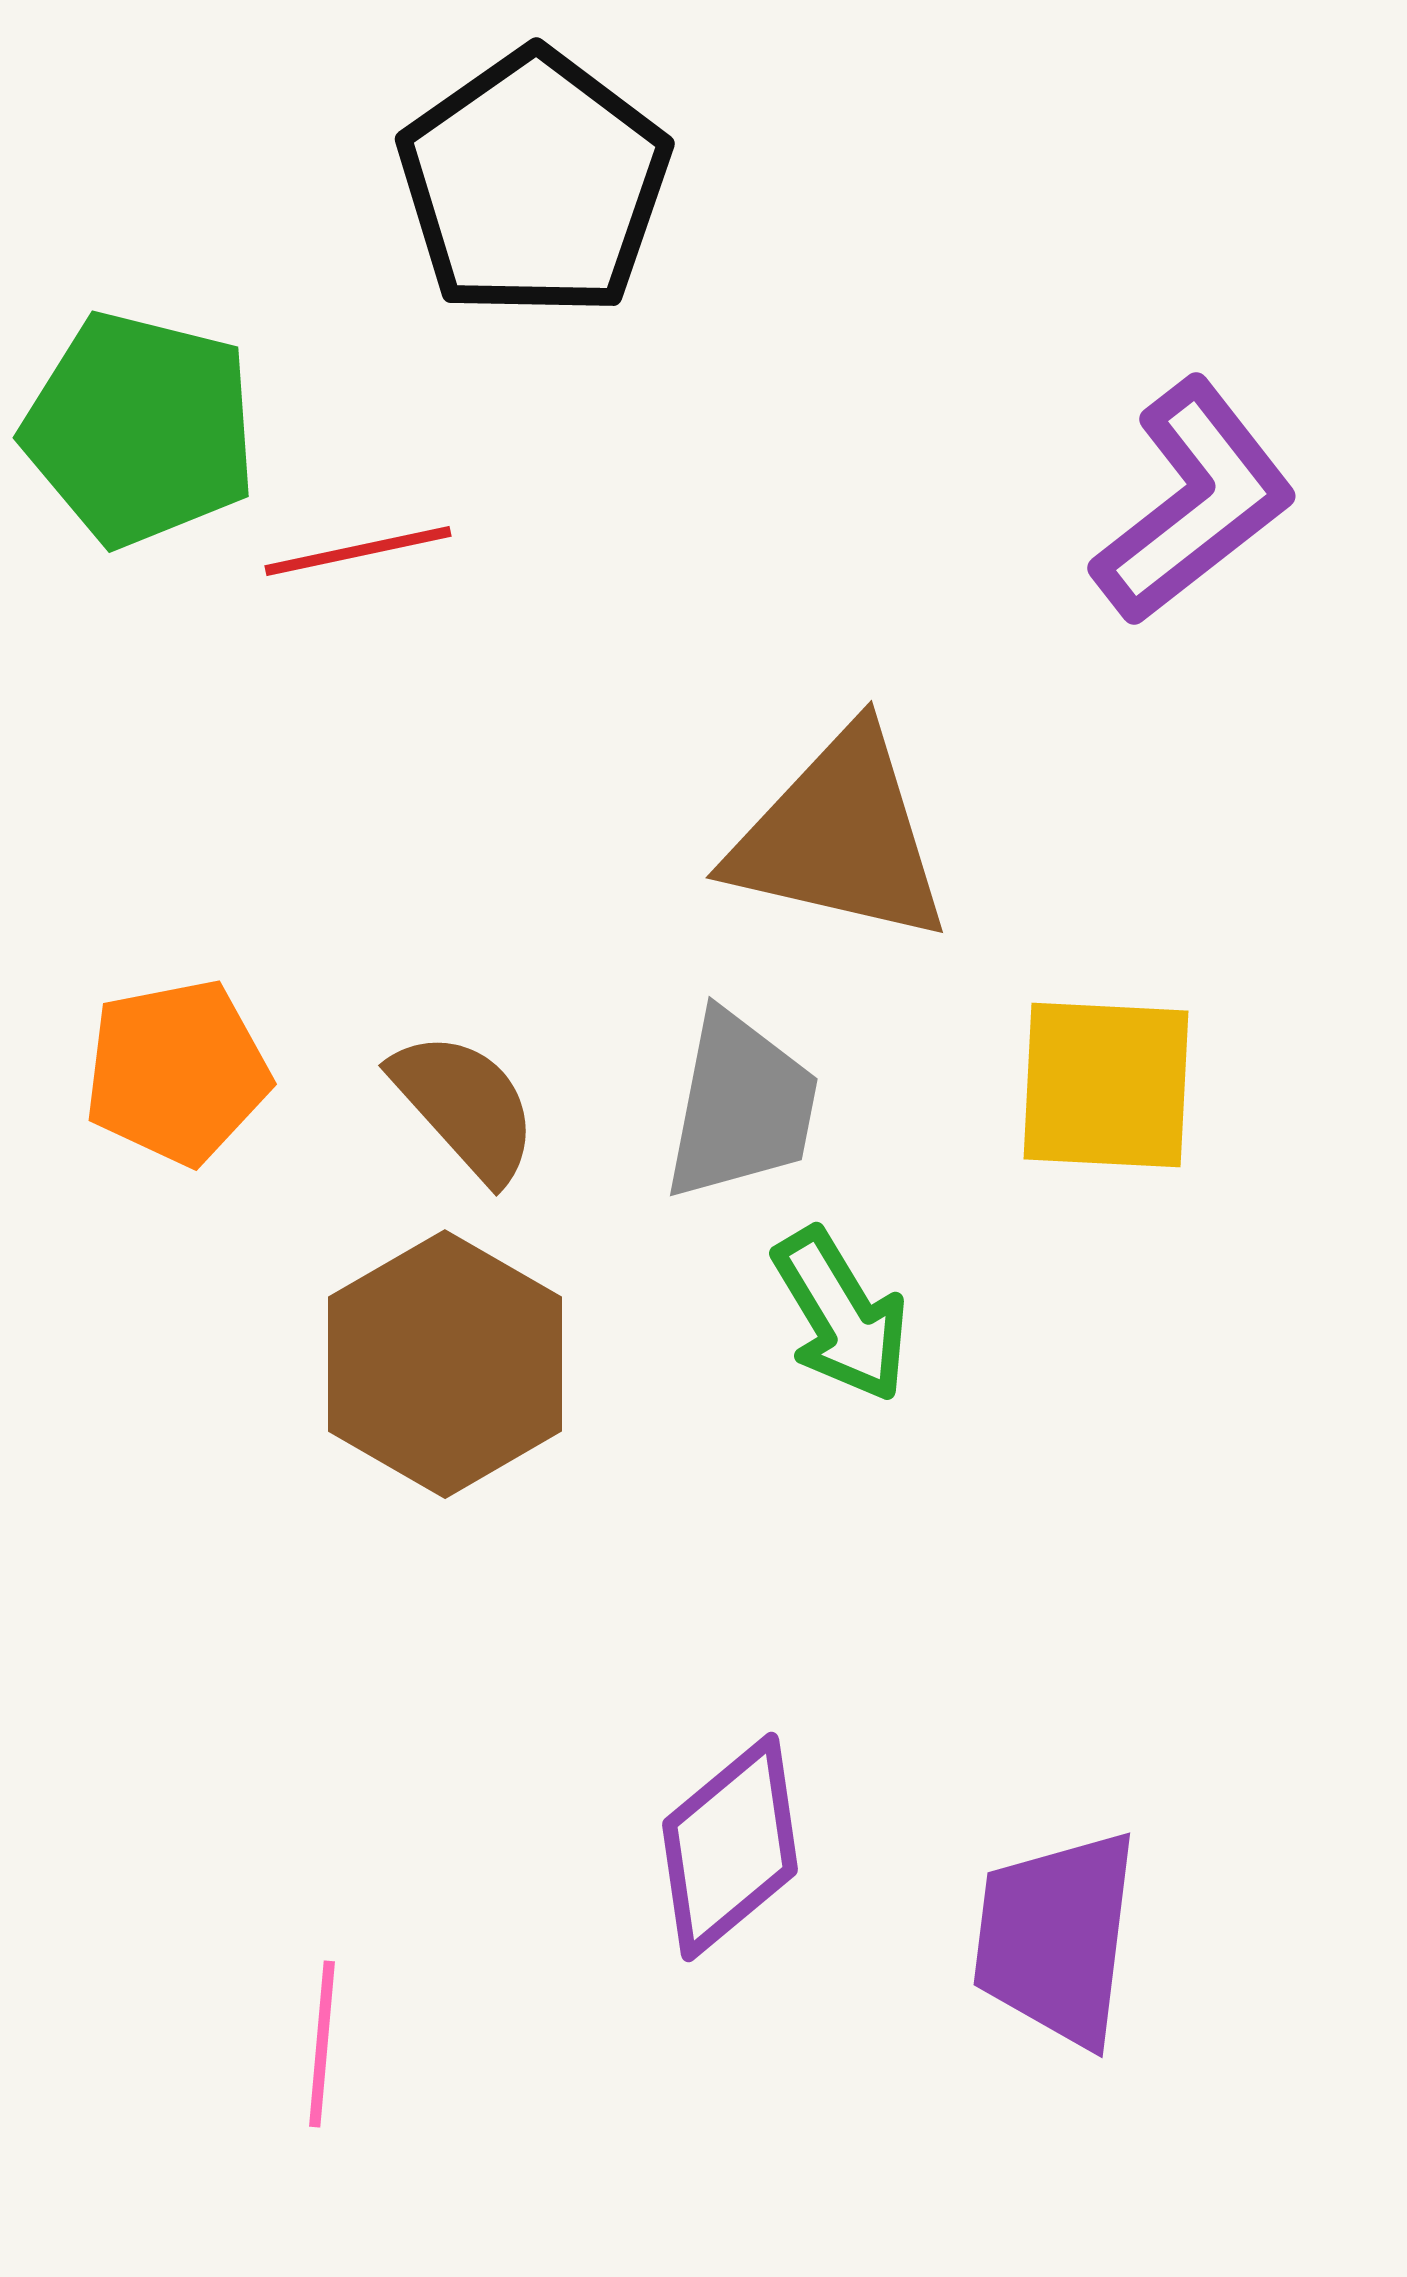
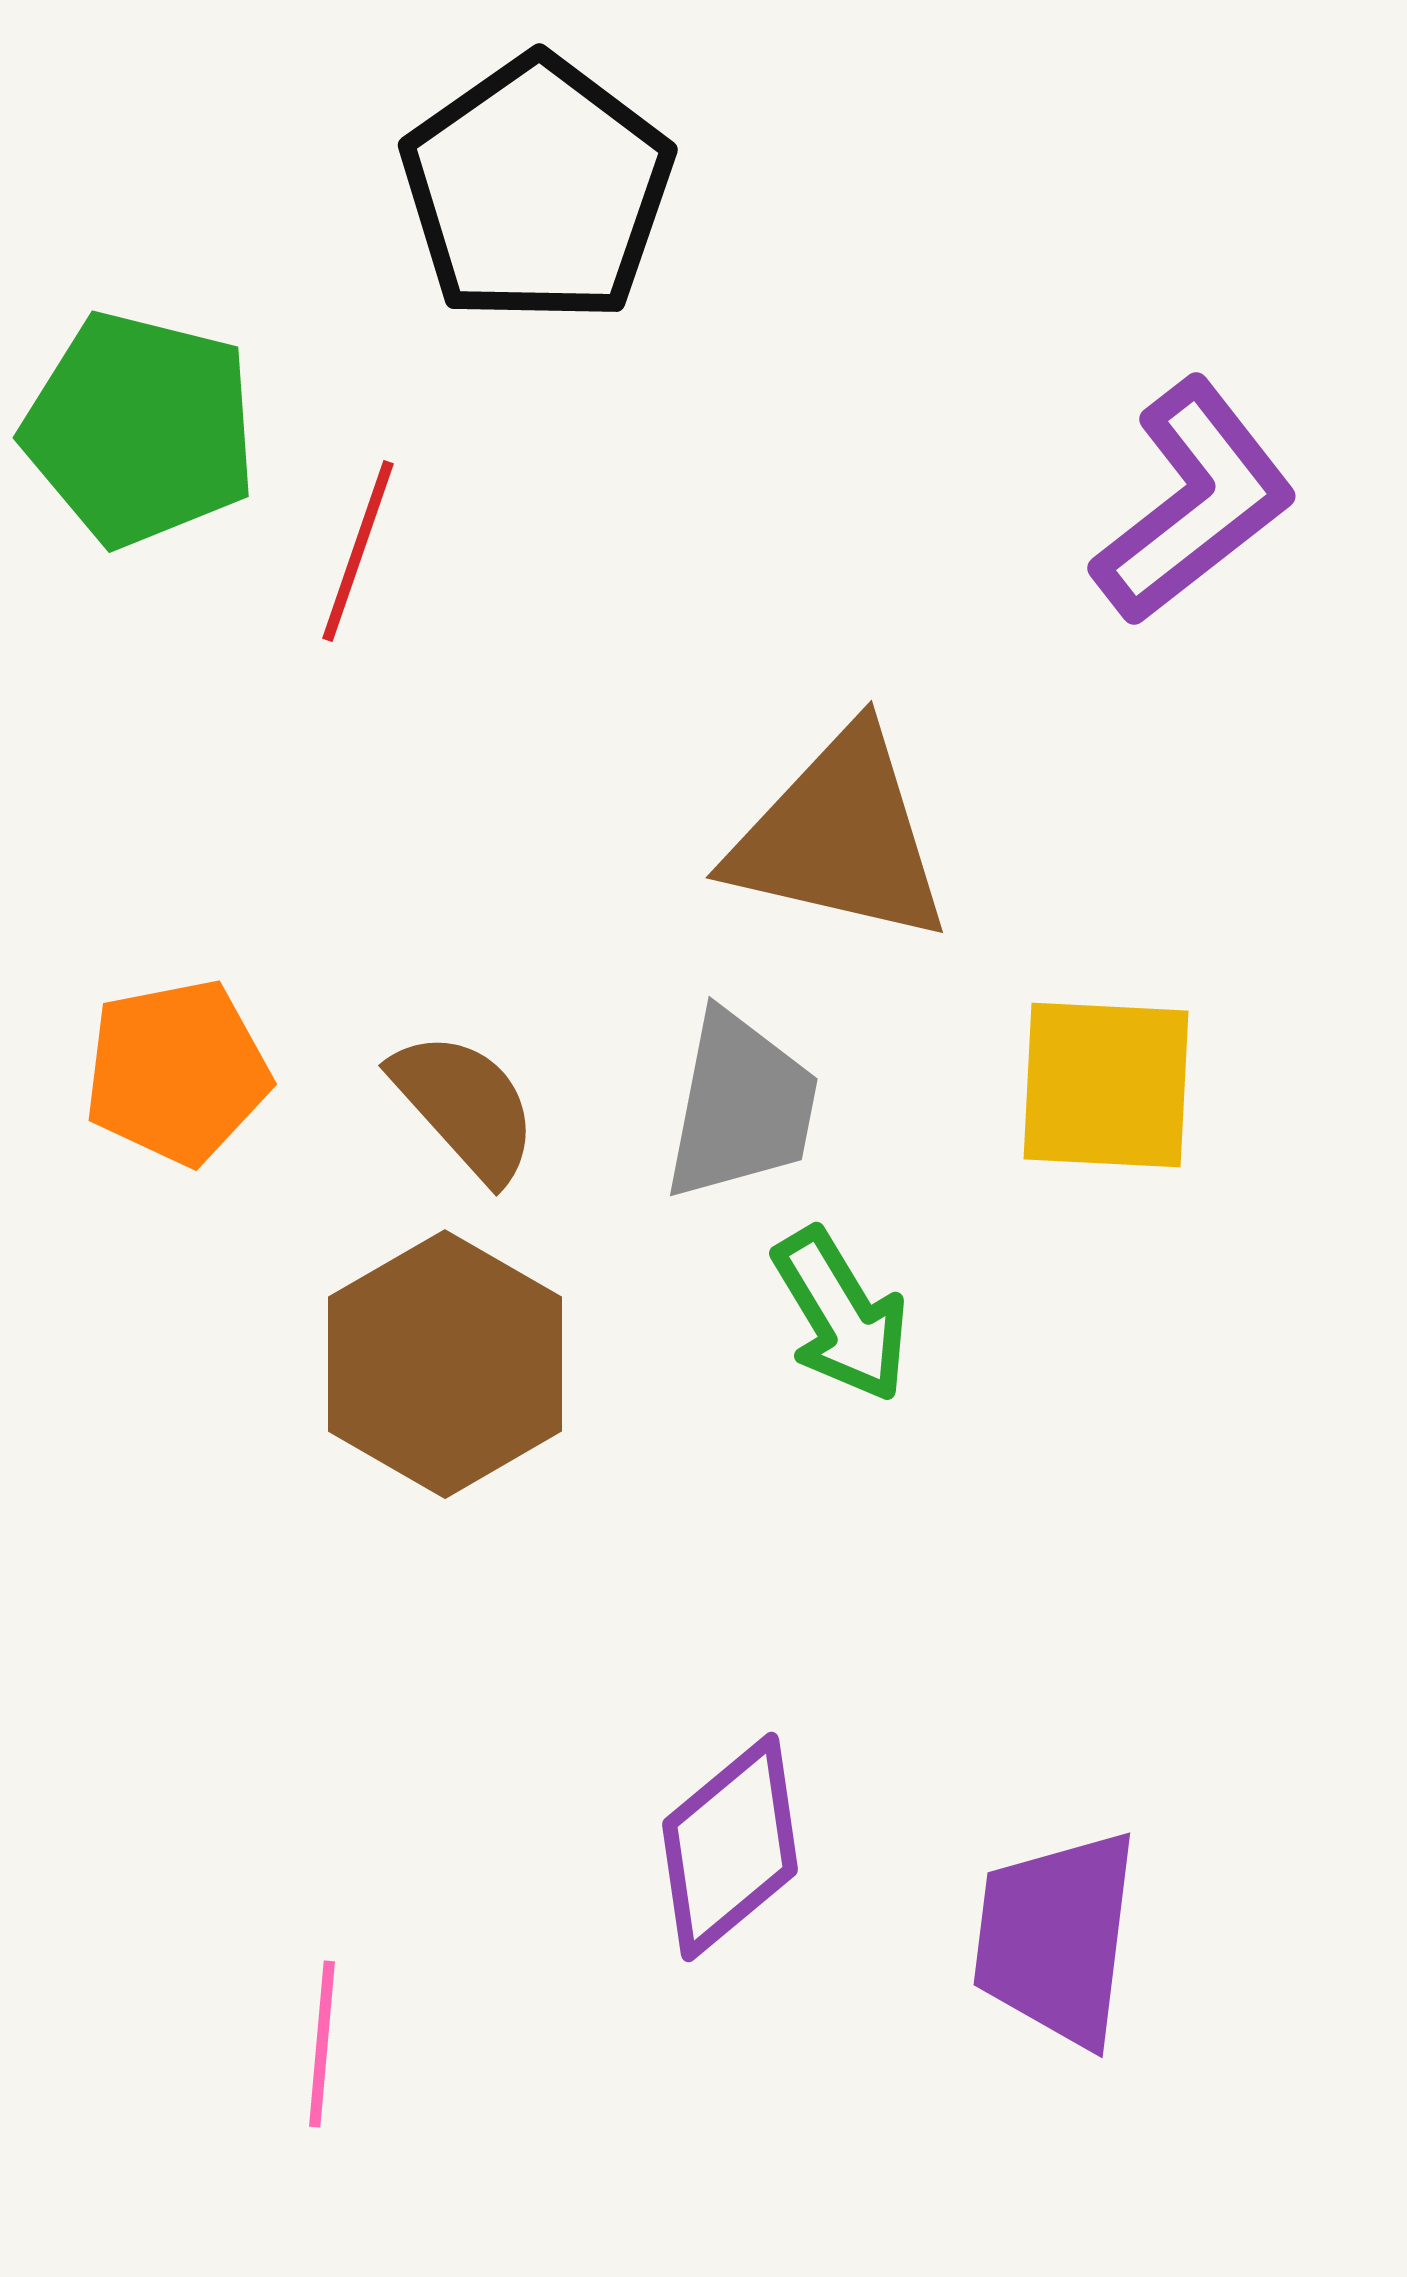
black pentagon: moved 3 px right, 6 px down
red line: rotated 59 degrees counterclockwise
